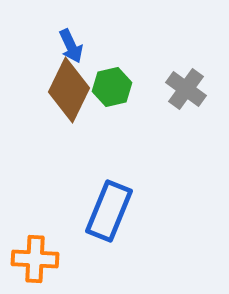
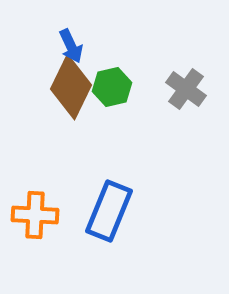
brown diamond: moved 2 px right, 3 px up
orange cross: moved 44 px up
